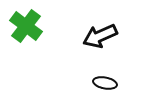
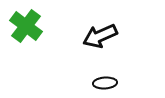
black ellipse: rotated 15 degrees counterclockwise
